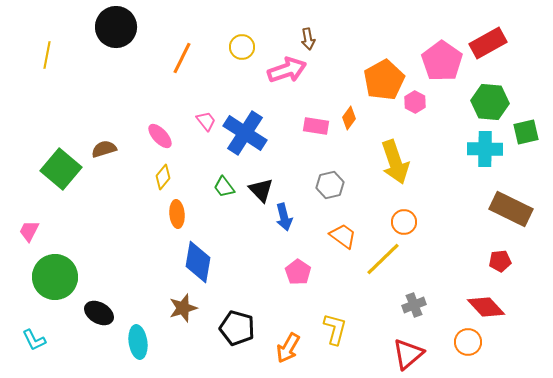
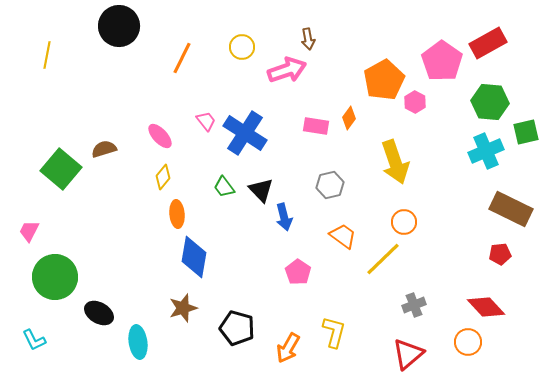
black circle at (116, 27): moved 3 px right, 1 px up
cyan cross at (485, 149): moved 1 px right, 2 px down; rotated 24 degrees counterclockwise
red pentagon at (500, 261): moved 7 px up
blue diamond at (198, 262): moved 4 px left, 5 px up
yellow L-shape at (335, 329): moved 1 px left, 3 px down
